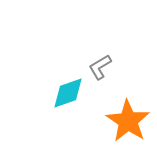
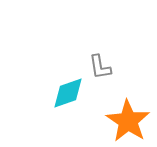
gray L-shape: rotated 68 degrees counterclockwise
